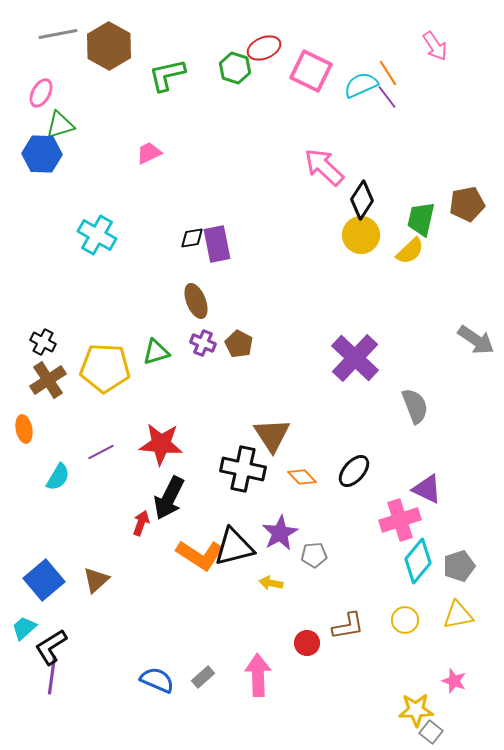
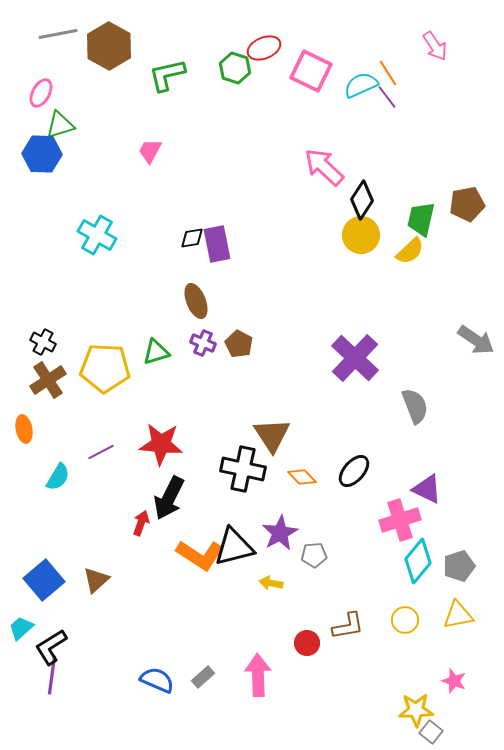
pink trapezoid at (149, 153): moved 1 px right, 2 px up; rotated 36 degrees counterclockwise
cyan trapezoid at (24, 628): moved 3 px left
